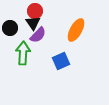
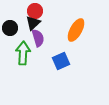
black triangle: rotated 21 degrees clockwise
purple semicircle: moved 3 px down; rotated 60 degrees counterclockwise
